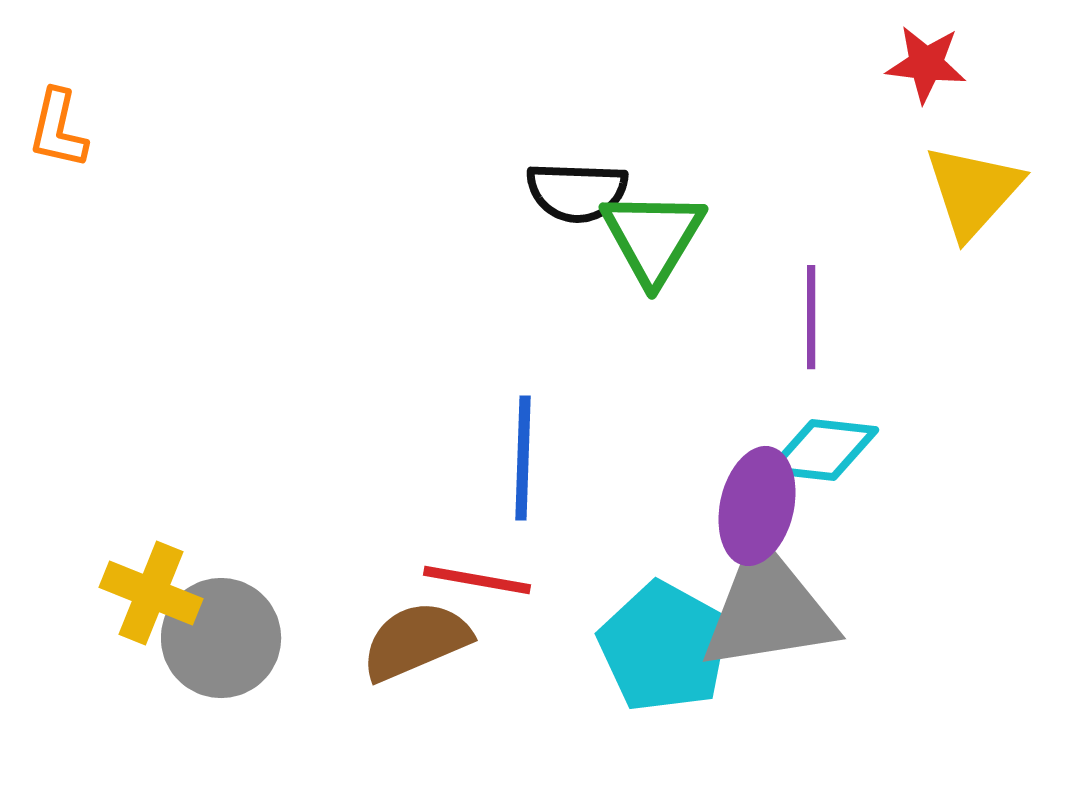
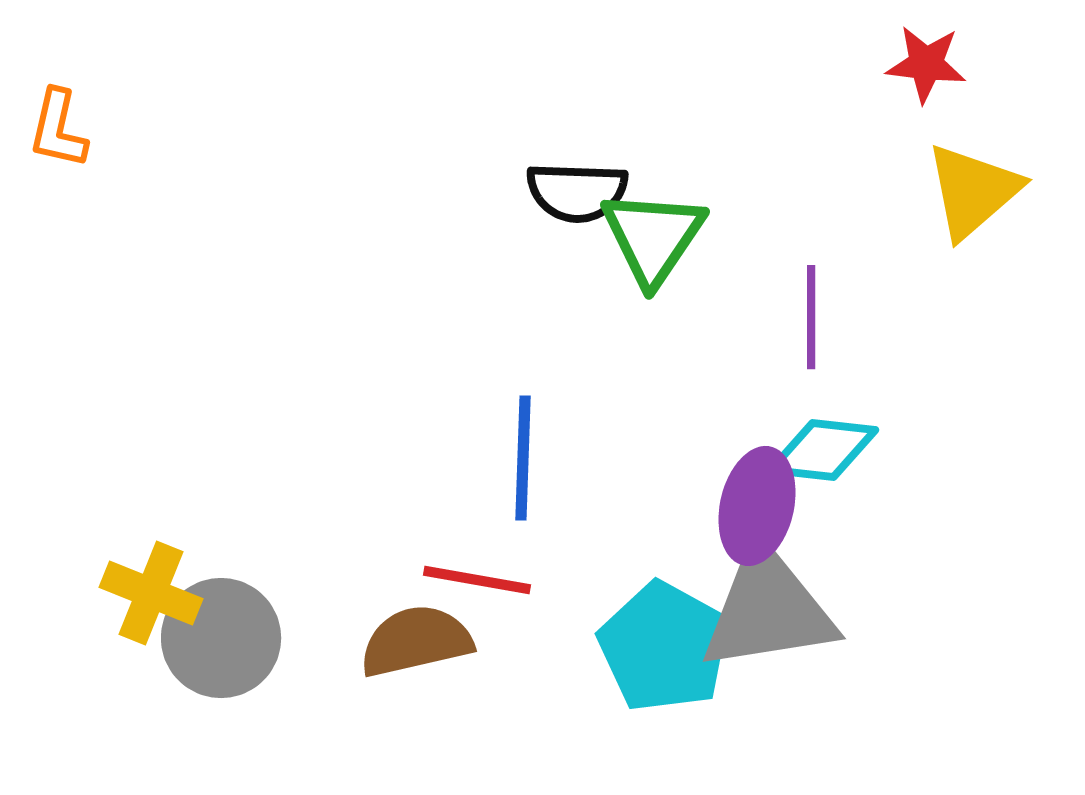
yellow triangle: rotated 7 degrees clockwise
green triangle: rotated 3 degrees clockwise
brown semicircle: rotated 10 degrees clockwise
